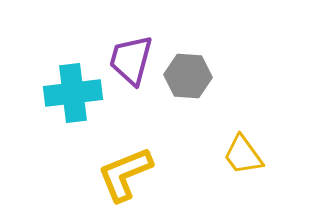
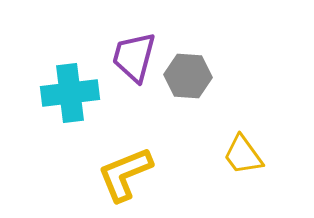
purple trapezoid: moved 3 px right, 3 px up
cyan cross: moved 3 px left
